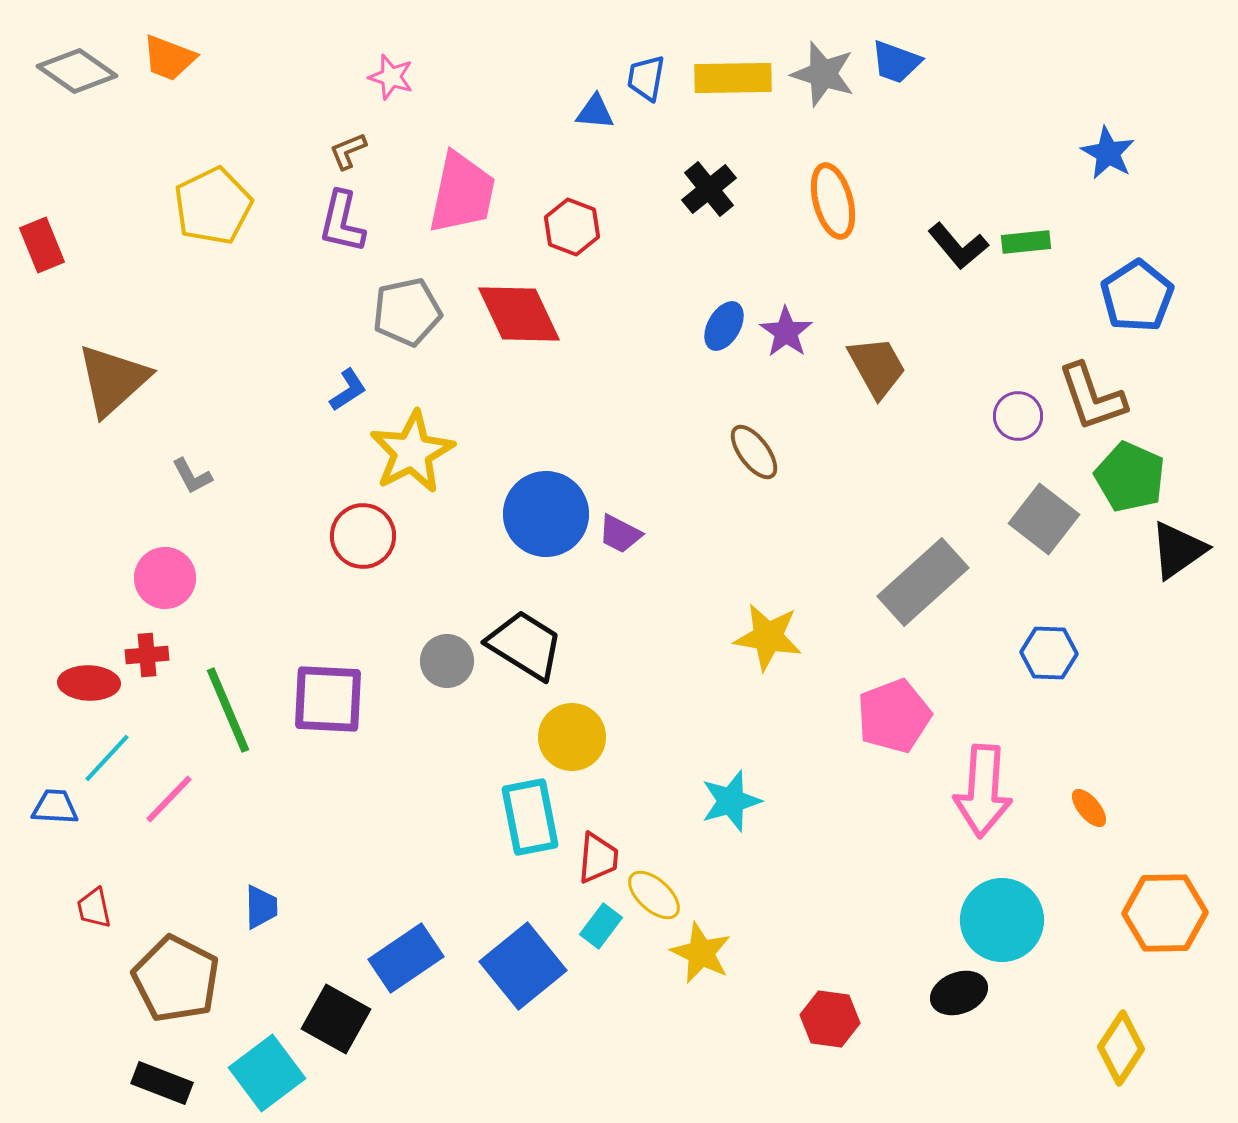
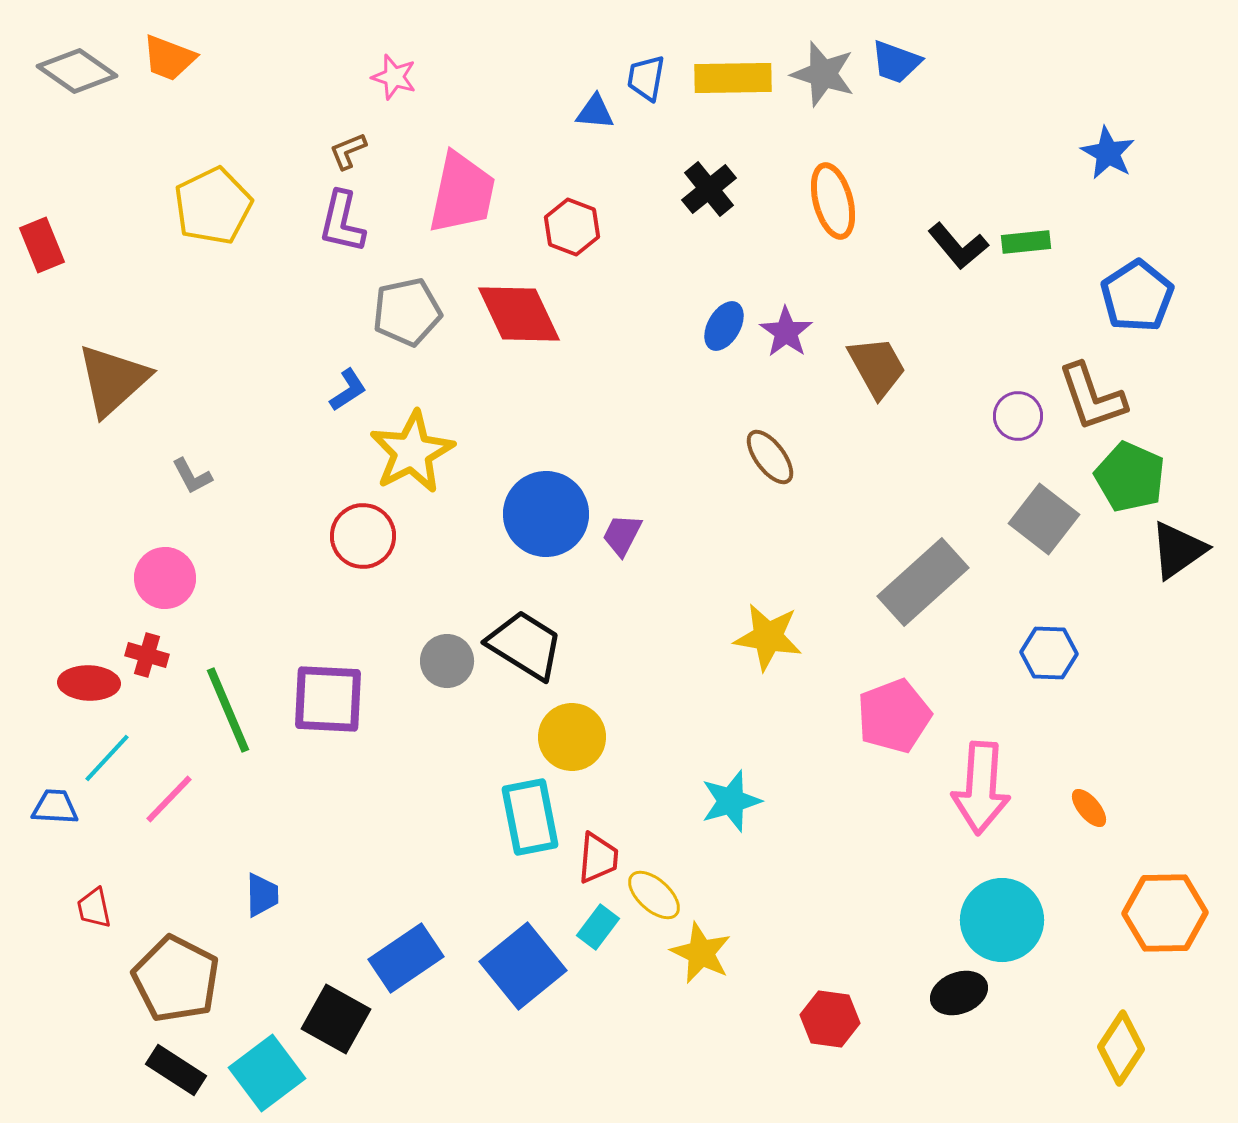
pink star at (391, 77): moved 3 px right
brown ellipse at (754, 452): moved 16 px right, 5 px down
purple trapezoid at (620, 534): moved 2 px right, 1 px down; rotated 90 degrees clockwise
red cross at (147, 655): rotated 21 degrees clockwise
pink arrow at (983, 791): moved 2 px left, 3 px up
blue trapezoid at (261, 907): moved 1 px right, 12 px up
cyan rectangle at (601, 926): moved 3 px left, 1 px down
black rectangle at (162, 1083): moved 14 px right, 13 px up; rotated 12 degrees clockwise
